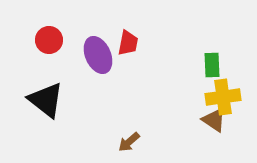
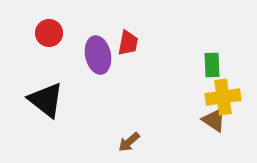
red circle: moved 7 px up
purple ellipse: rotated 12 degrees clockwise
